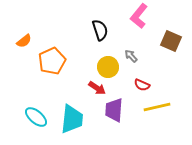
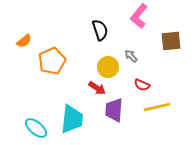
brown square: rotated 30 degrees counterclockwise
cyan ellipse: moved 11 px down
